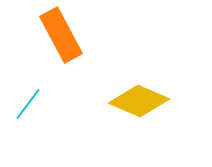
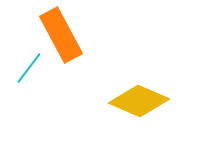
cyan line: moved 1 px right, 36 px up
